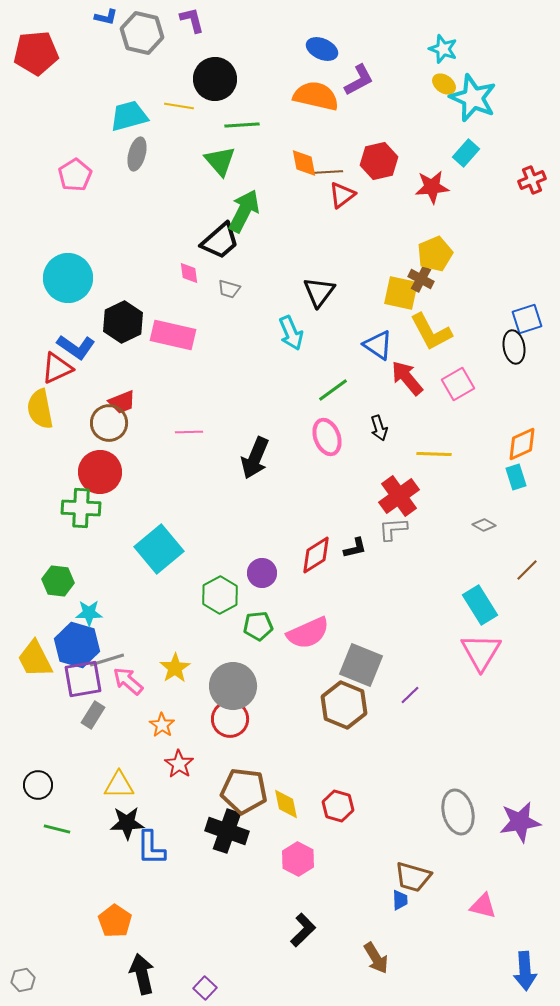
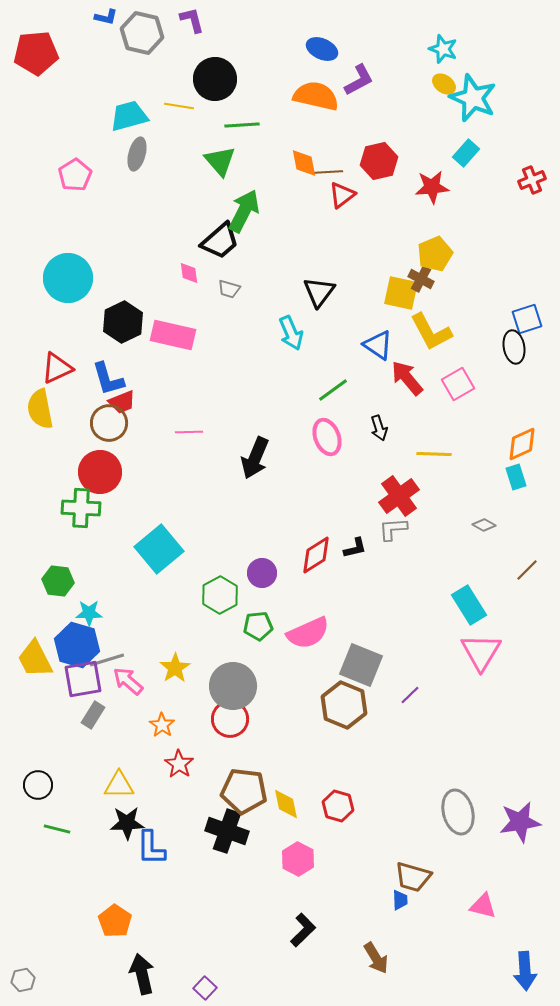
blue L-shape at (76, 347): moved 32 px right, 32 px down; rotated 39 degrees clockwise
cyan rectangle at (480, 605): moved 11 px left
